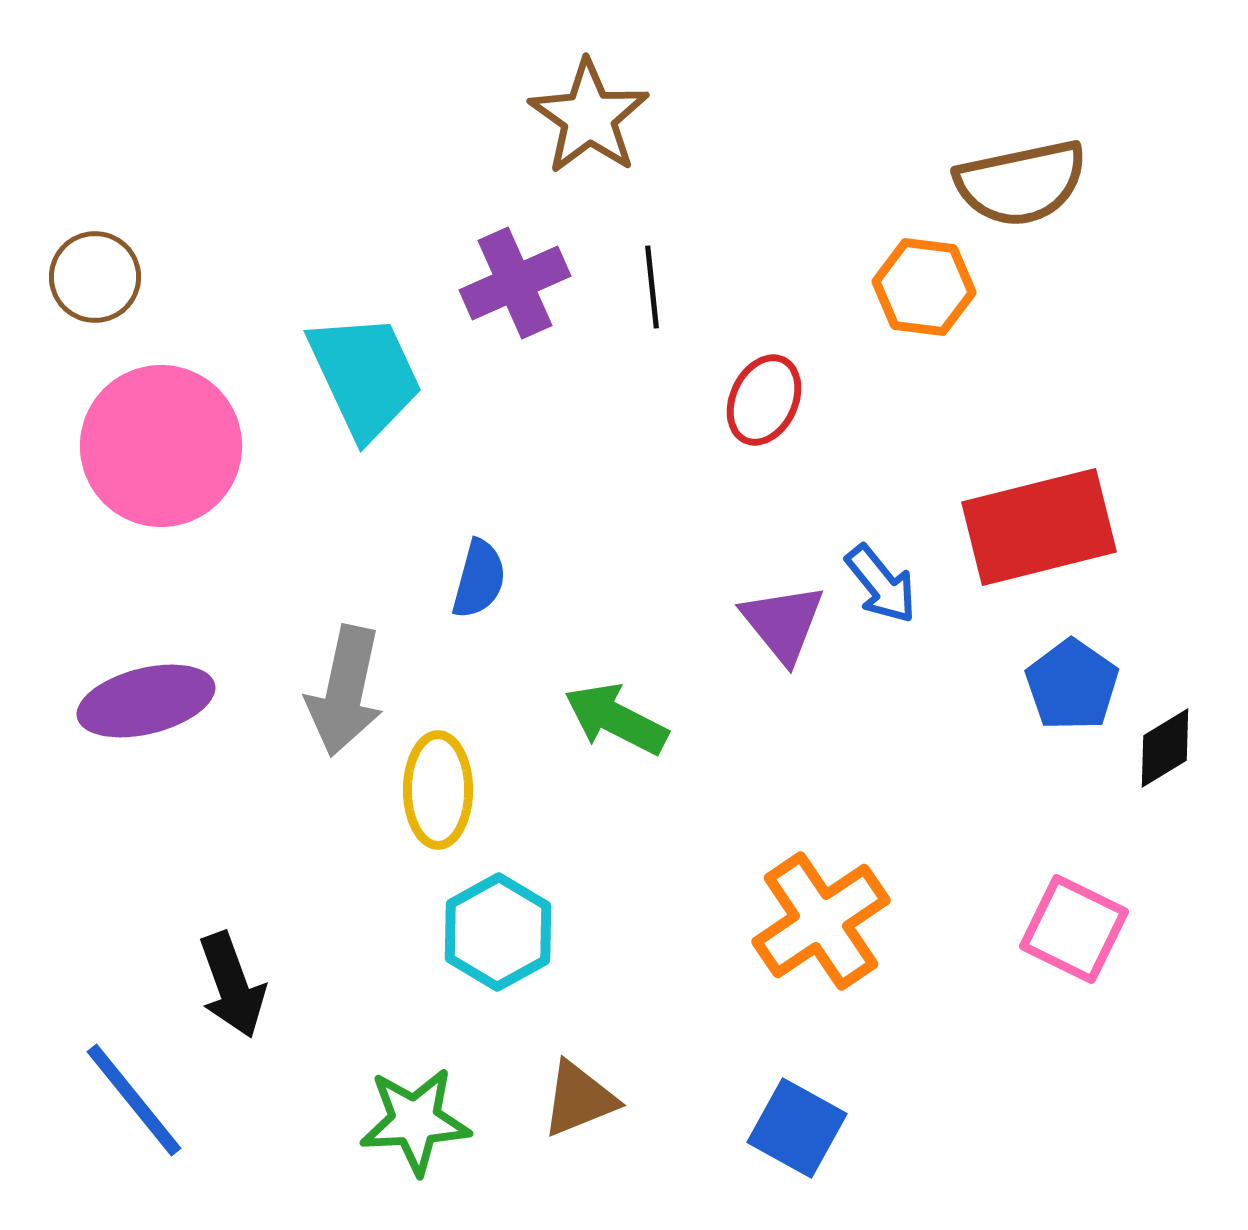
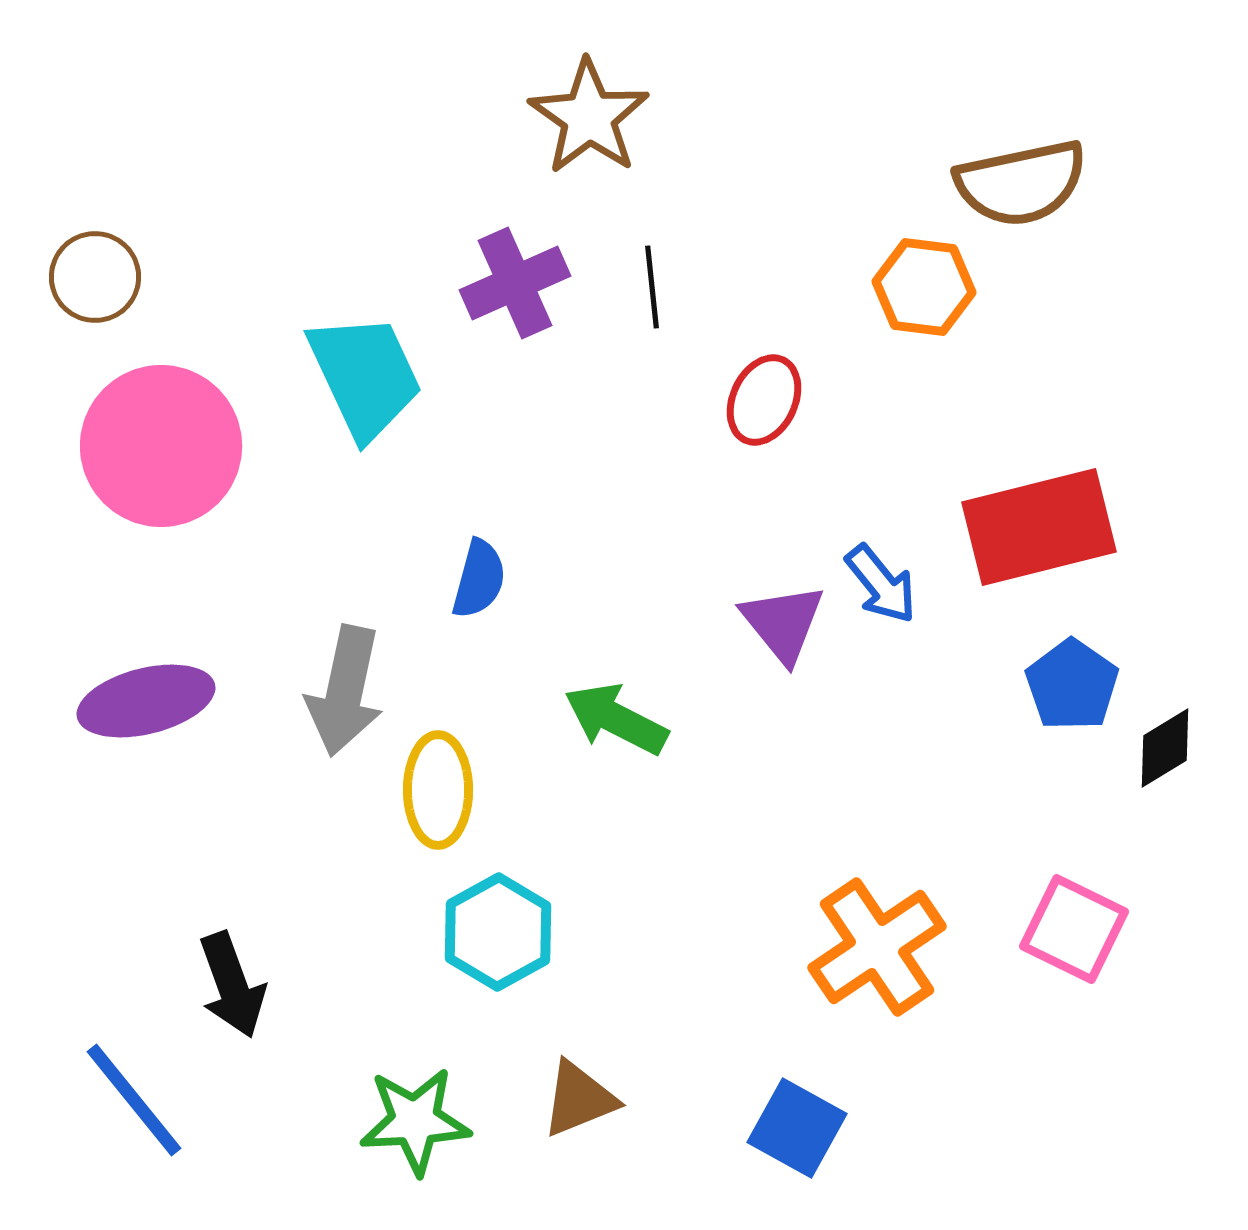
orange cross: moved 56 px right, 26 px down
